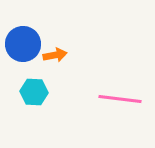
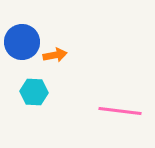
blue circle: moved 1 px left, 2 px up
pink line: moved 12 px down
